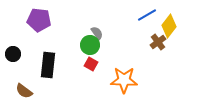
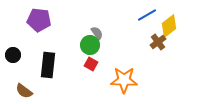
yellow diamond: rotated 15 degrees clockwise
black circle: moved 1 px down
